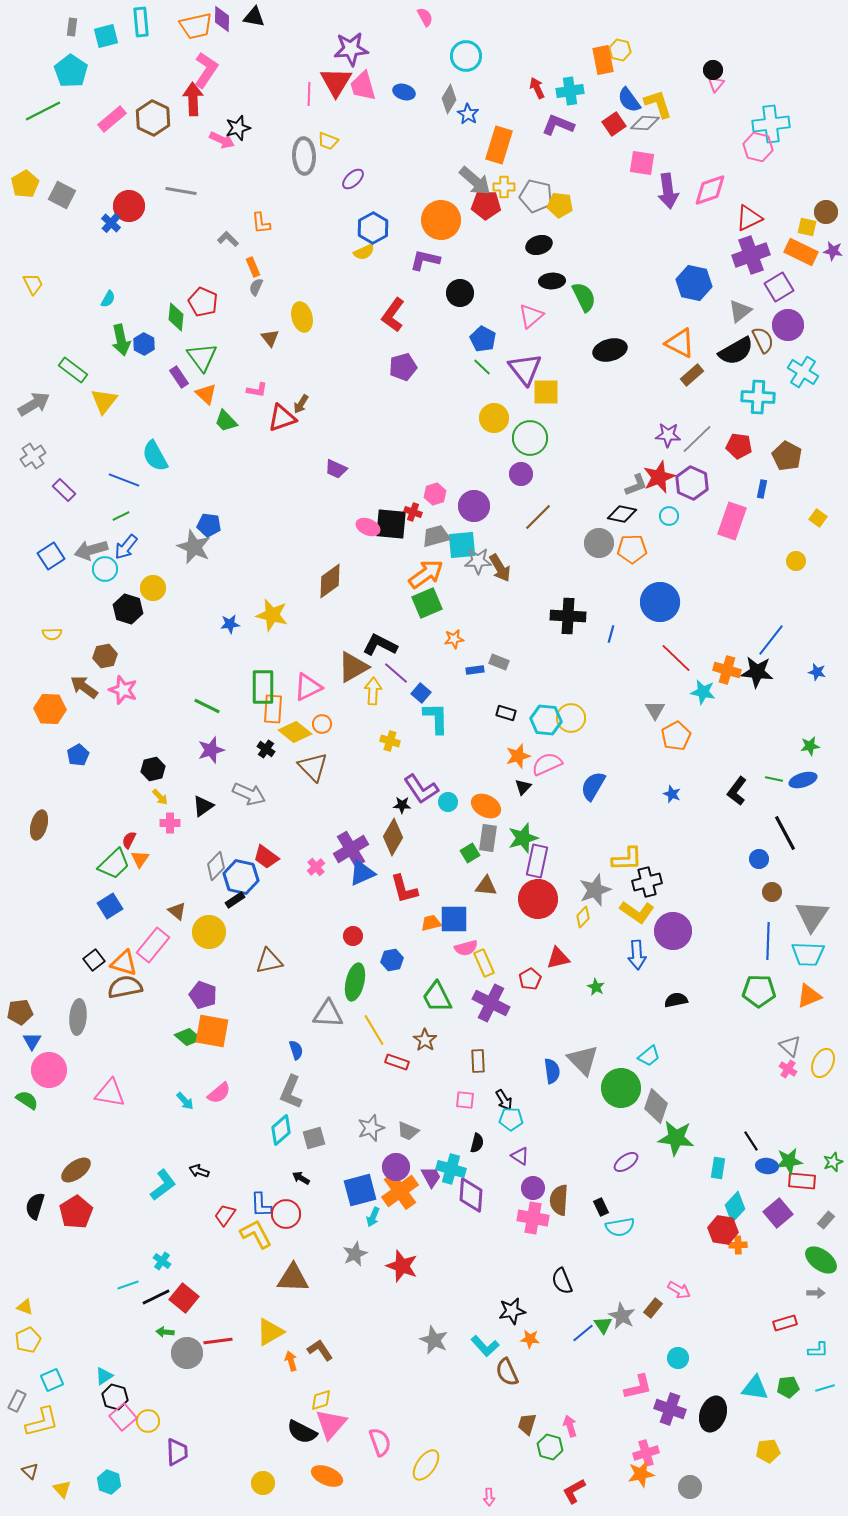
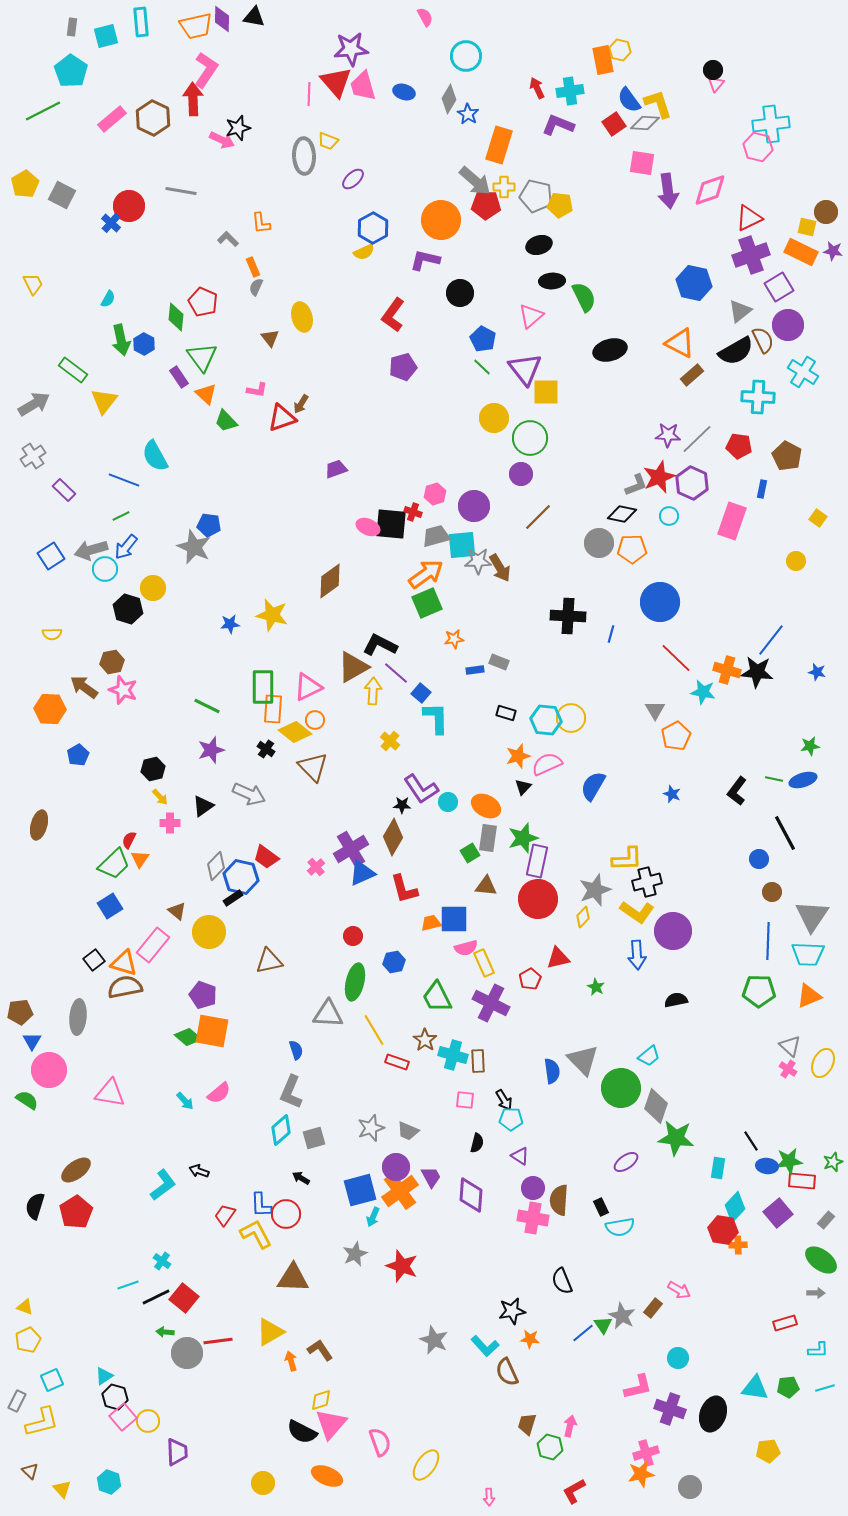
red triangle at (336, 82): rotated 12 degrees counterclockwise
purple trapezoid at (336, 469): rotated 135 degrees clockwise
brown hexagon at (105, 656): moved 7 px right, 6 px down
orange circle at (322, 724): moved 7 px left, 4 px up
yellow cross at (390, 741): rotated 24 degrees clockwise
black rectangle at (235, 900): moved 2 px left, 2 px up
blue hexagon at (392, 960): moved 2 px right, 2 px down
cyan cross at (451, 1169): moved 2 px right, 114 px up
pink arrow at (570, 1426): rotated 30 degrees clockwise
